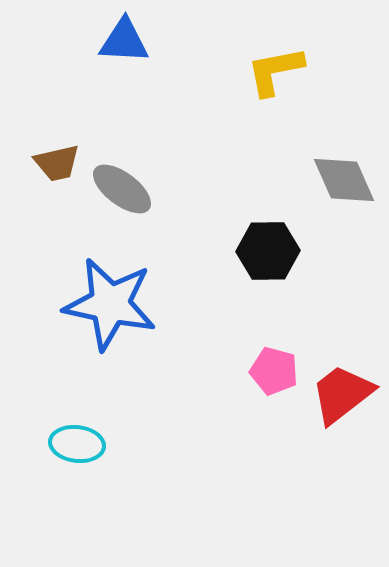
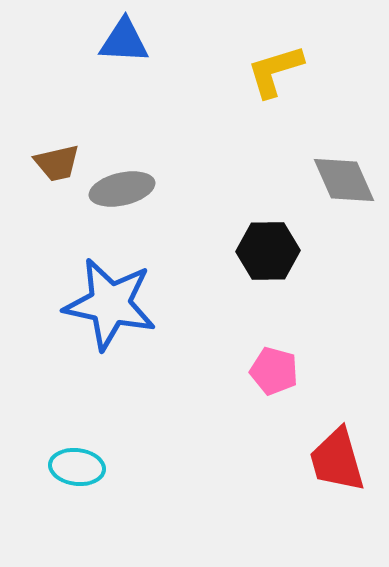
yellow L-shape: rotated 6 degrees counterclockwise
gray ellipse: rotated 50 degrees counterclockwise
red trapezoid: moved 5 px left, 66 px down; rotated 68 degrees counterclockwise
cyan ellipse: moved 23 px down
